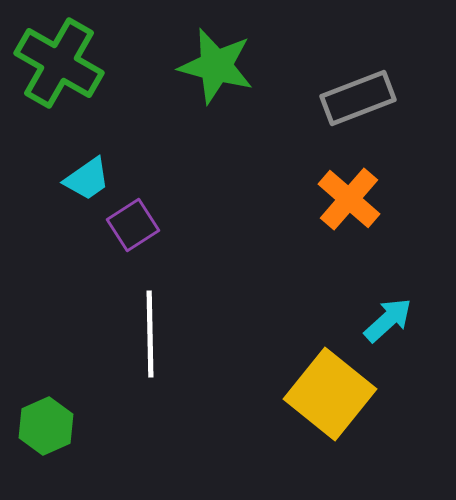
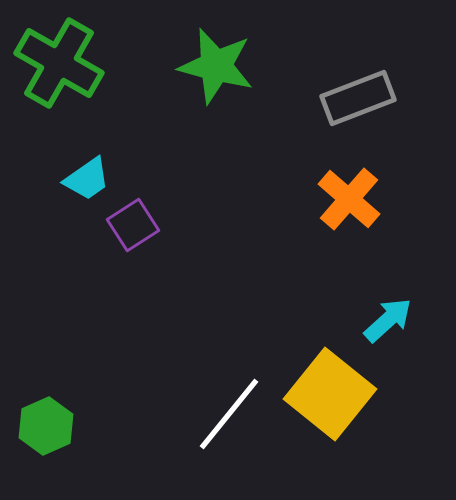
white line: moved 79 px right, 80 px down; rotated 40 degrees clockwise
